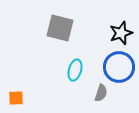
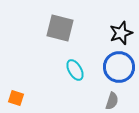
cyan ellipse: rotated 45 degrees counterclockwise
gray semicircle: moved 11 px right, 8 px down
orange square: rotated 21 degrees clockwise
